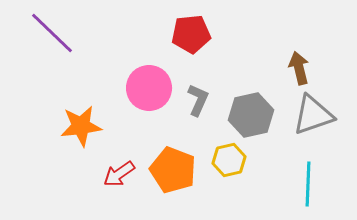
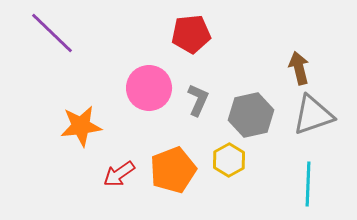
yellow hexagon: rotated 16 degrees counterclockwise
orange pentagon: rotated 30 degrees clockwise
